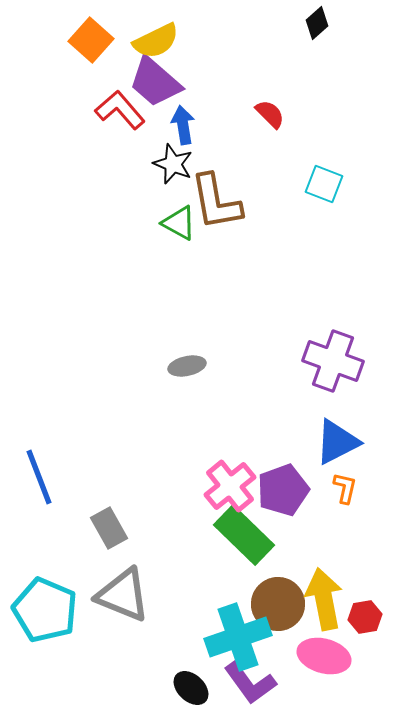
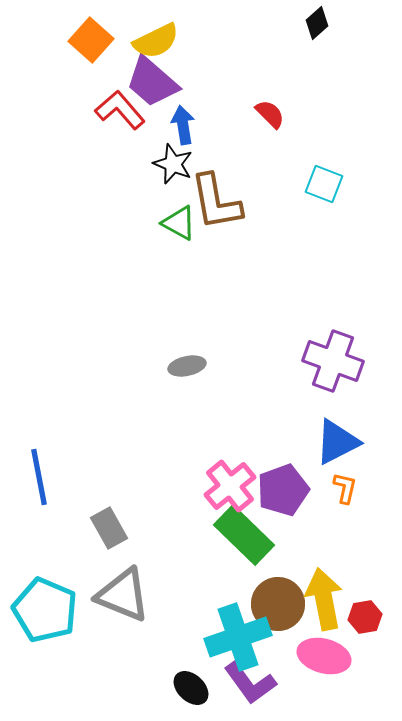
purple trapezoid: moved 3 px left
blue line: rotated 10 degrees clockwise
